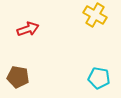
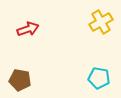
yellow cross: moved 6 px right, 7 px down; rotated 30 degrees clockwise
brown pentagon: moved 2 px right, 3 px down
